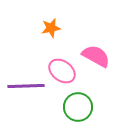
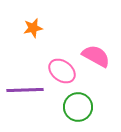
orange star: moved 18 px left
purple line: moved 1 px left, 4 px down
